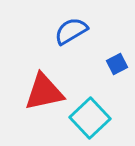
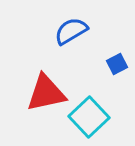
red triangle: moved 2 px right, 1 px down
cyan square: moved 1 px left, 1 px up
